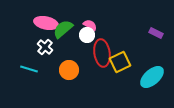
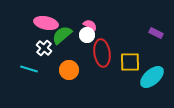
green semicircle: moved 1 px left, 6 px down
white cross: moved 1 px left, 1 px down
yellow square: moved 10 px right; rotated 25 degrees clockwise
